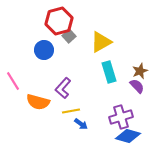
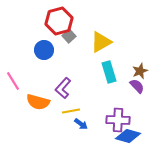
purple cross: moved 3 px left, 3 px down; rotated 20 degrees clockwise
